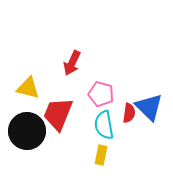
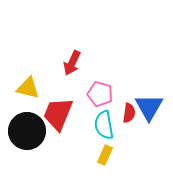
pink pentagon: moved 1 px left
blue triangle: rotated 16 degrees clockwise
yellow rectangle: moved 4 px right; rotated 12 degrees clockwise
